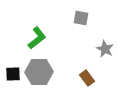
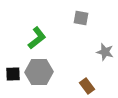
gray star: moved 3 px down; rotated 12 degrees counterclockwise
brown rectangle: moved 8 px down
